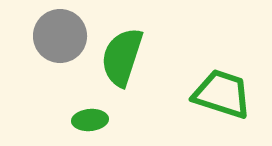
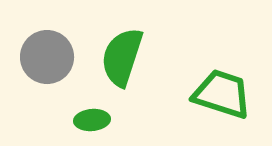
gray circle: moved 13 px left, 21 px down
green ellipse: moved 2 px right
